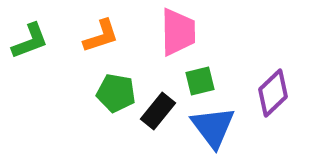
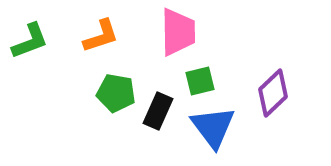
black rectangle: rotated 15 degrees counterclockwise
